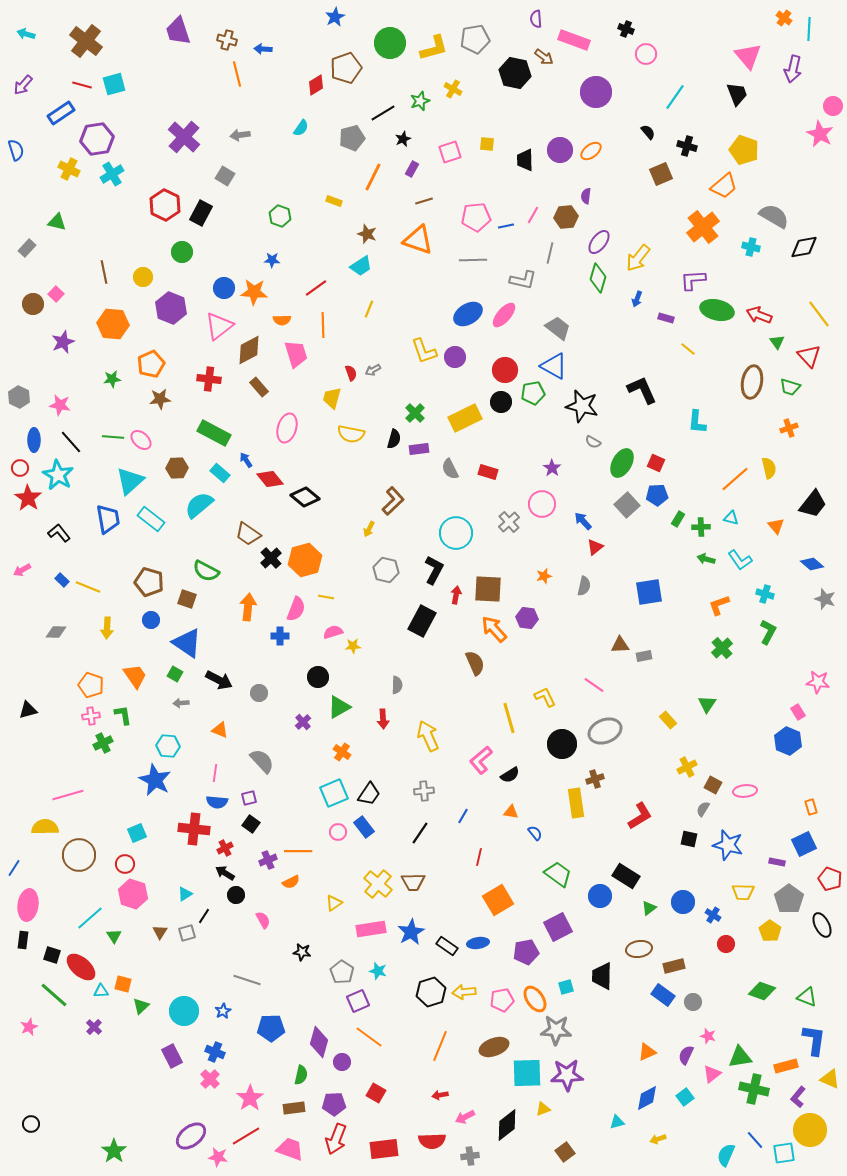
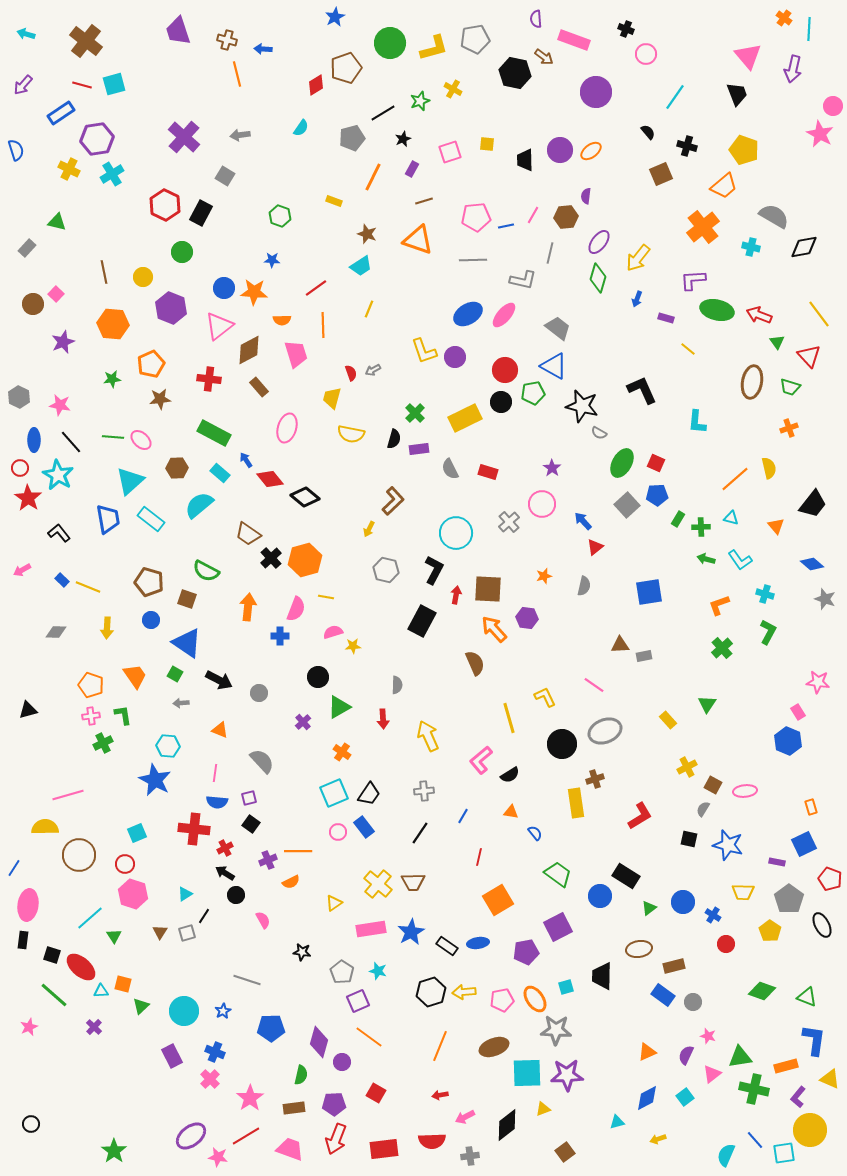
gray semicircle at (593, 442): moved 6 px right, 9 px up
